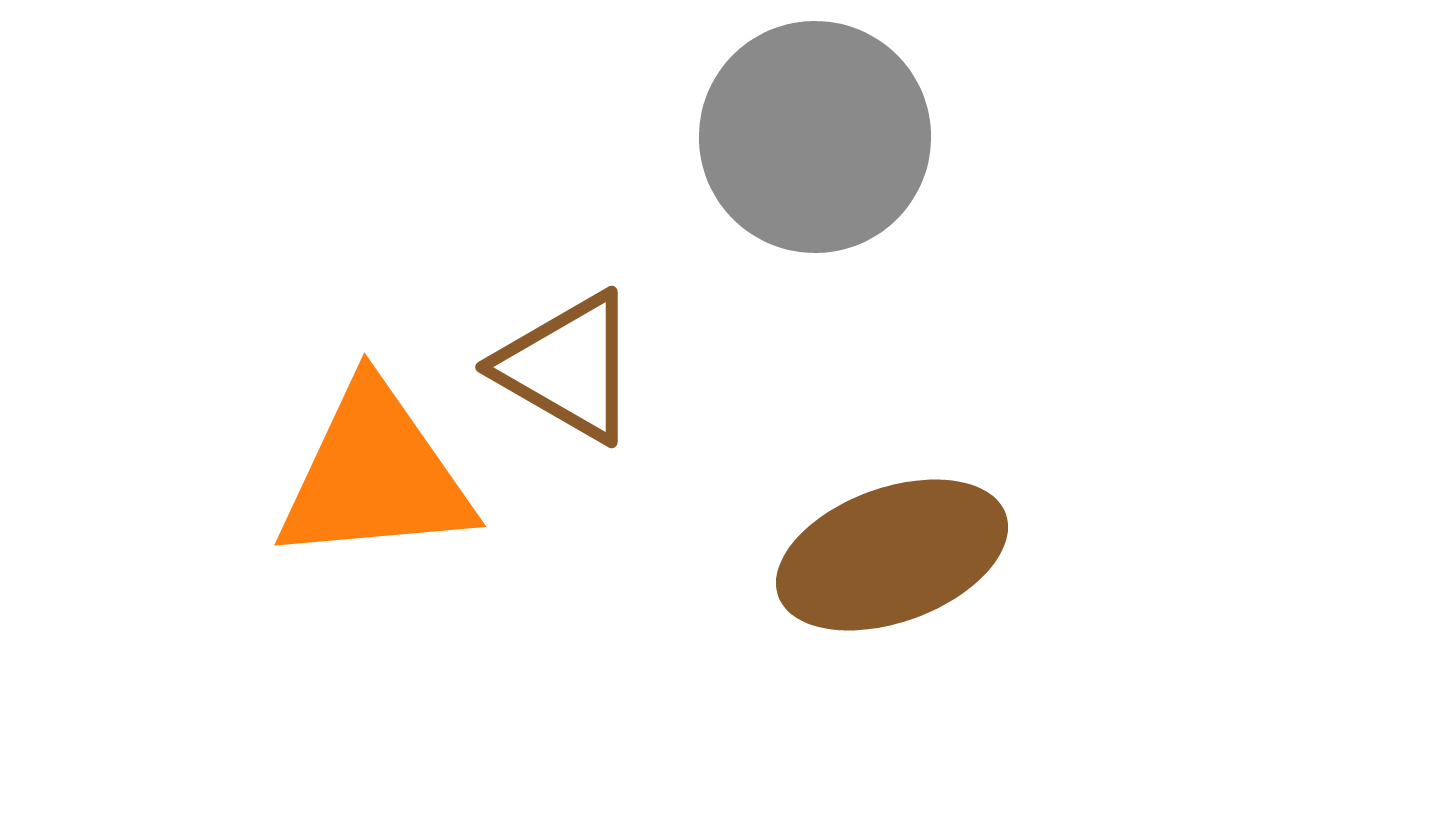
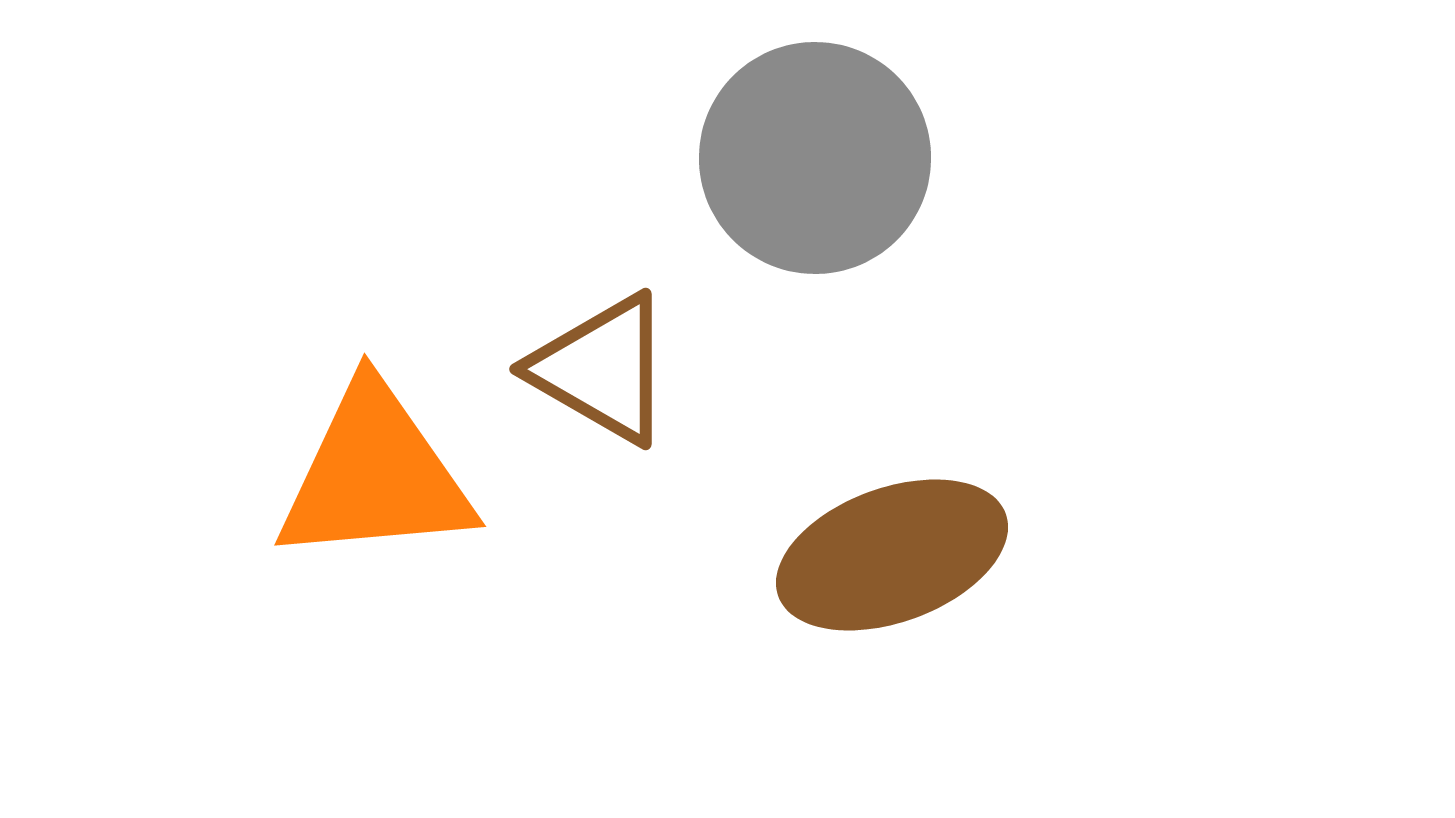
gray circle: moved 21 px down
brown triangle: moved 34 px right, 2 px down
